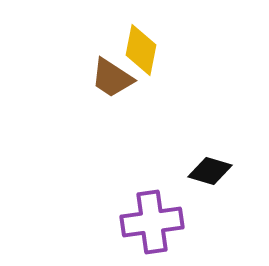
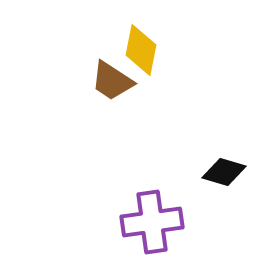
brown trapezoid: moved 3 px down
black diamond: moved 14 px right, 1 px down
